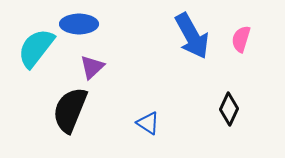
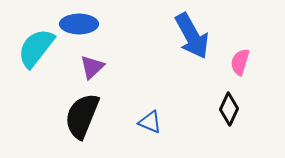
pink semicircle: moved 1 px left, 23 px down
black semicircle: moved 12 px right, 6 px down
blue triangle: moved 2 px right, 1 px up; rotated 10 degrees counterclockwise
